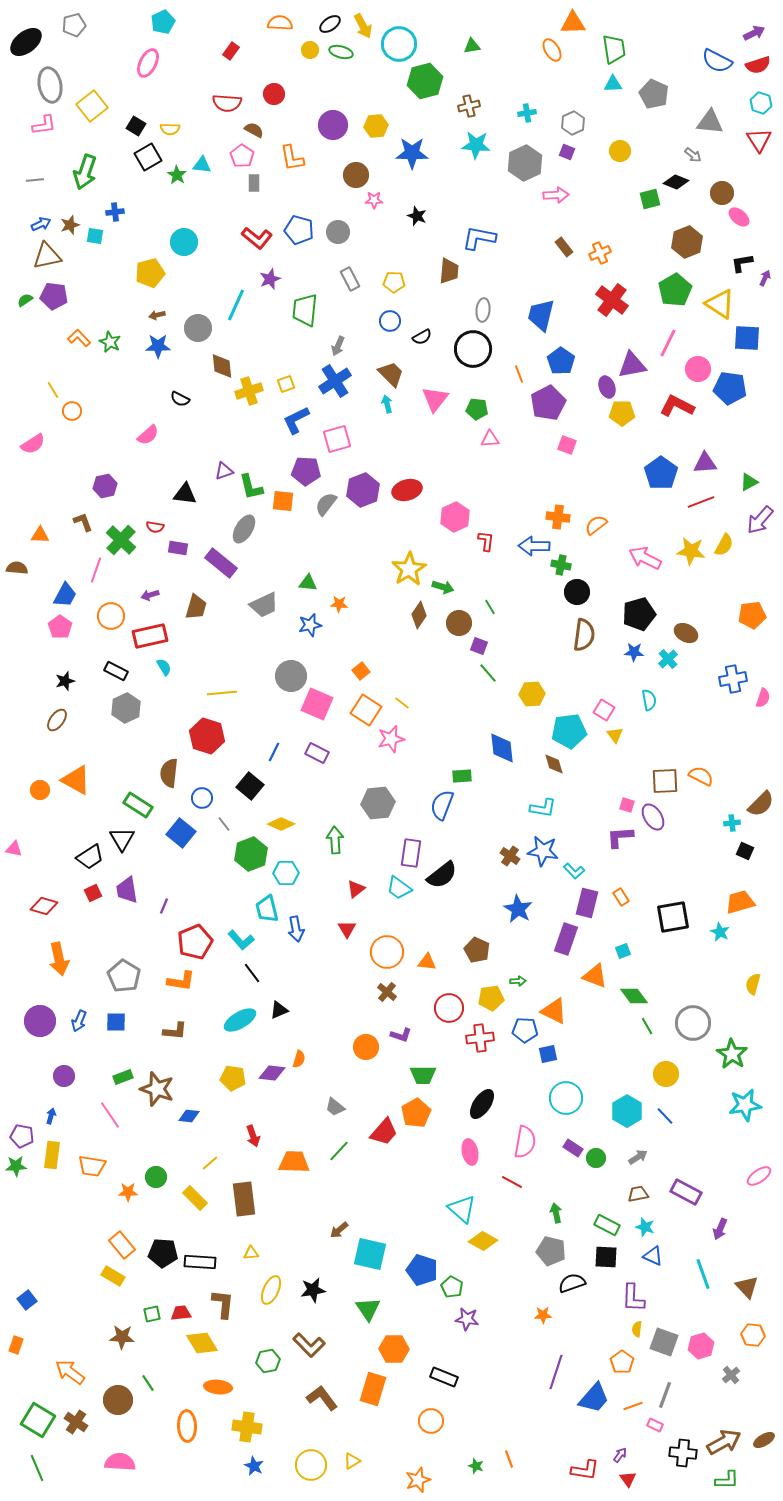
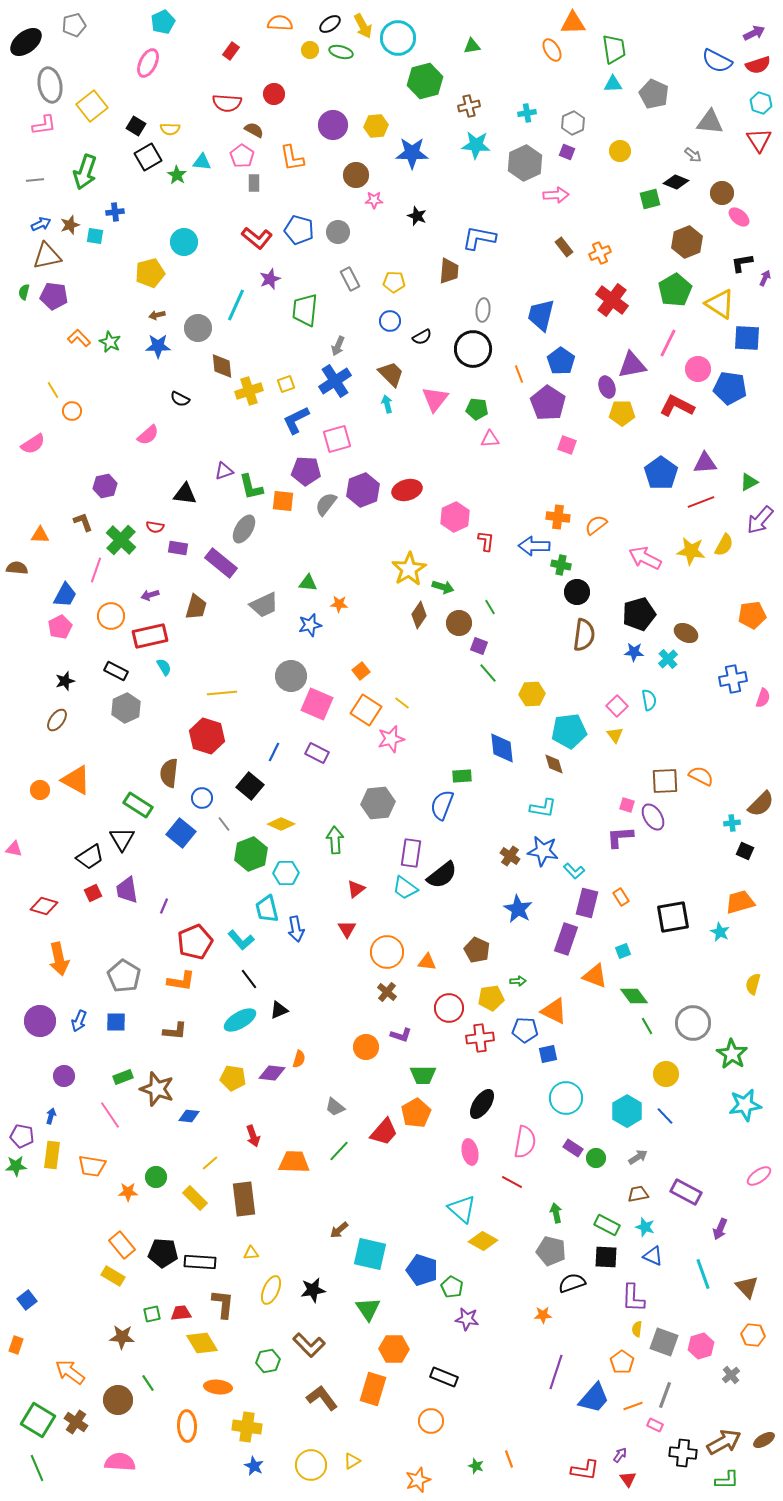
cyan circle at (399, 44): moved 1 px left, 6 px up
cyan triangle at (202, 165): moved 3 px up
green semicircle at (25, 300): moved 1 px left, 8 px up; rotated 42 degrees counterclockwise
purple pentagon at (548, 403): rotated 12 degrees counterclockwise
pink pentagon at (60, 627): rotated 10 degrees clockwise
pink square at (604, 710): moved 13 px right, 4 px up; rotated 15 degrees clockwise
cyan trapezoid at (399, 888): moved 6 px right
black line at (252, 973): moved 3 px left, 6 px down
